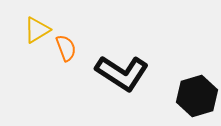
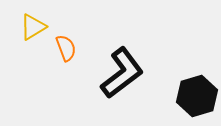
yellow triangle: moved 4 px left, 3 px up
black L-shape: rotated 70 degrees counterclockwise
